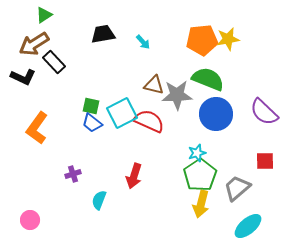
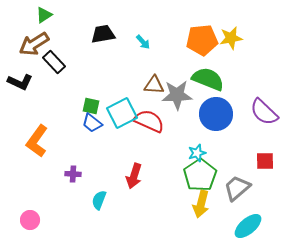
yellow star: moved 3 px right, 1 px up
black L-shape: moved 3 px left, 5 px down
brown triangle: rotated 10 degrees counterclockwise
orange L-shape: moved 13 px down
purple cross: rotated 21 degrees clockwise
